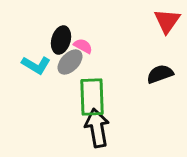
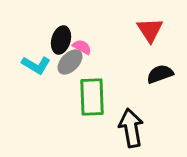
red triangle: moved 17 px left, 9 px down; rotated 8 degrees counterclockwise
pink semicircle: moved 1 px left, 1 px down
black arrow: moved 34 px right
